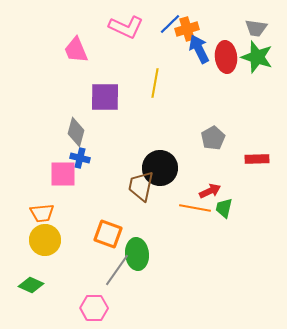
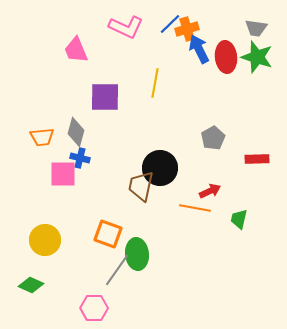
green trapezoid: moved 15 px right, 11 px down
orange trapezoid: moved 76 px up
